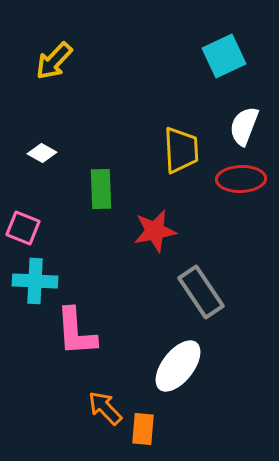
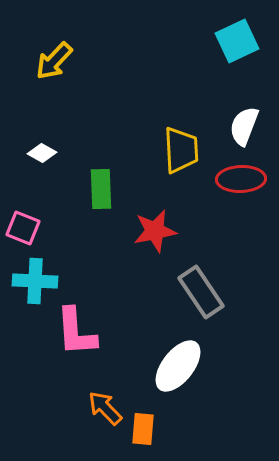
cyan square: moved 13 px right, 15 px up
